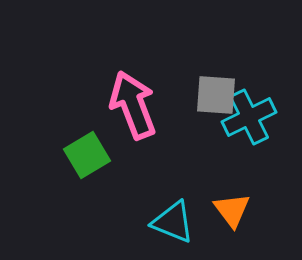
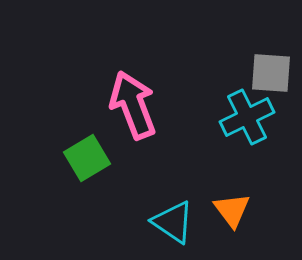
gray square: moved 55 px right, 22 px up
cyan cross: moved 2 px left
green square: moved 3 px down
cyan triangle: rotated 12 degrees clockwise
